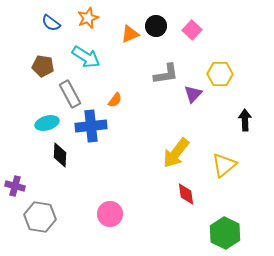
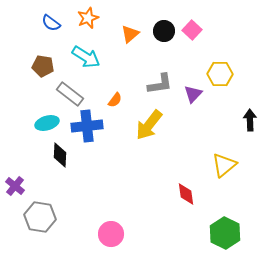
black circle: moved 8 px right, 5 px down
orange triangle: rotated 18 degrees counterclockwise
gray L-shape: moved 6 px left, 10 px down
gray rectangle: rotated 24 degrees counterclockwise
black arrow: moved 5 px right
blue cross: moved 4 px left
yellow arrow: moved 27 px left, 28 px up
purple cross: rotated 24 degrees clockwise
pink circle: moved 1 px right, 20 px down
